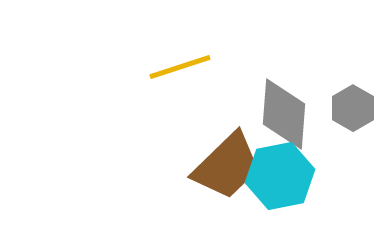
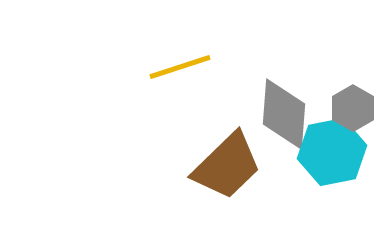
cyan hexagon: moved 52 px right, 24 px up
